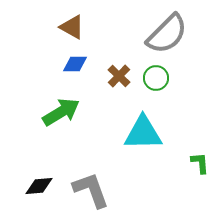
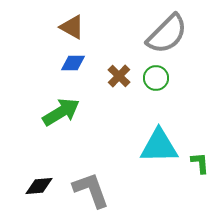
blue diamond: moved 2 px left, 1 px up
cyan triangle: moved 16 px right, 13 px down
